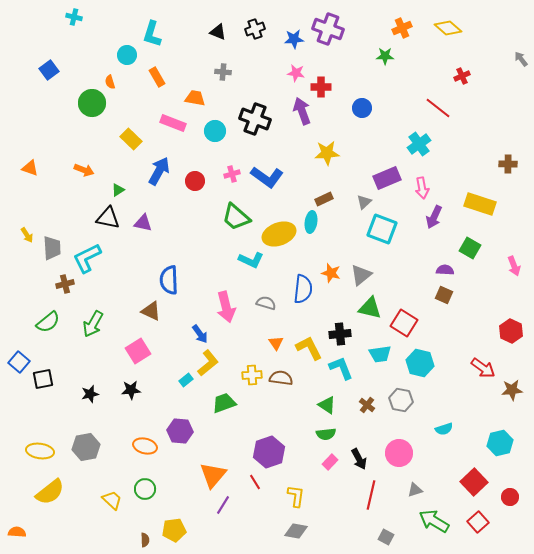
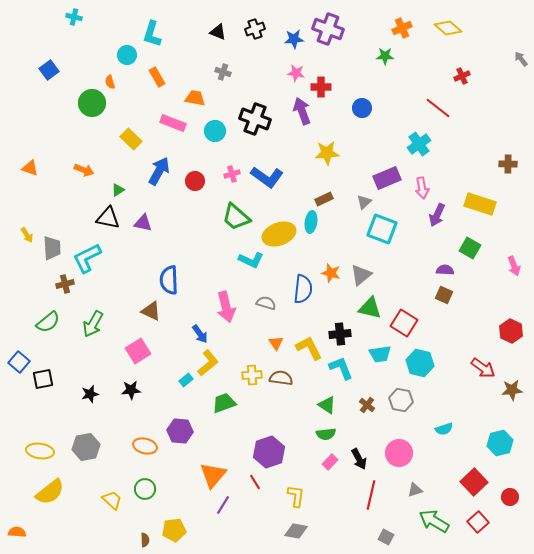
gray cross at (223, 72): rotated 14 degrees clockwise
purple arrow at (434, 217): moved 3 px right, 2 px up
